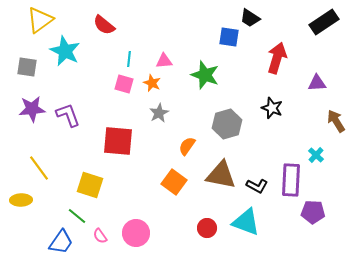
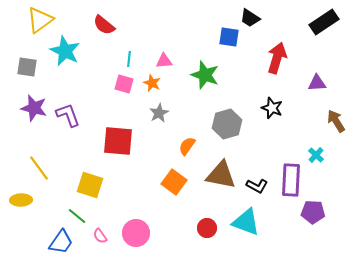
purple star: moved 2 px right, 1 px up; rotated 20 degrees clockwise
